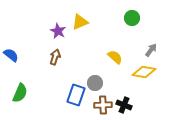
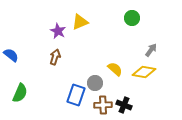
yellow semicircle: moved 12 px down
